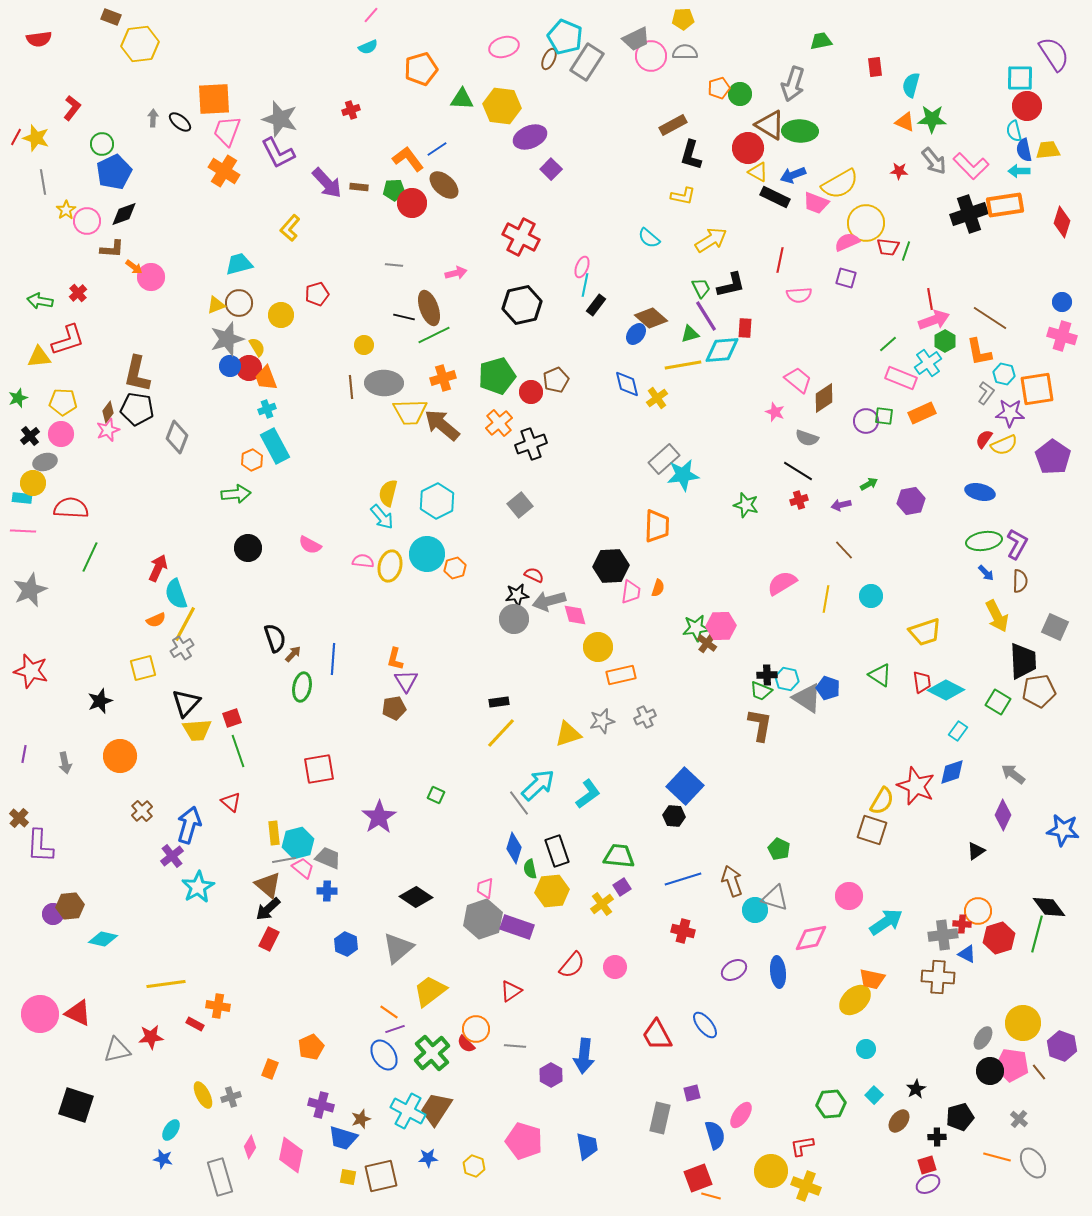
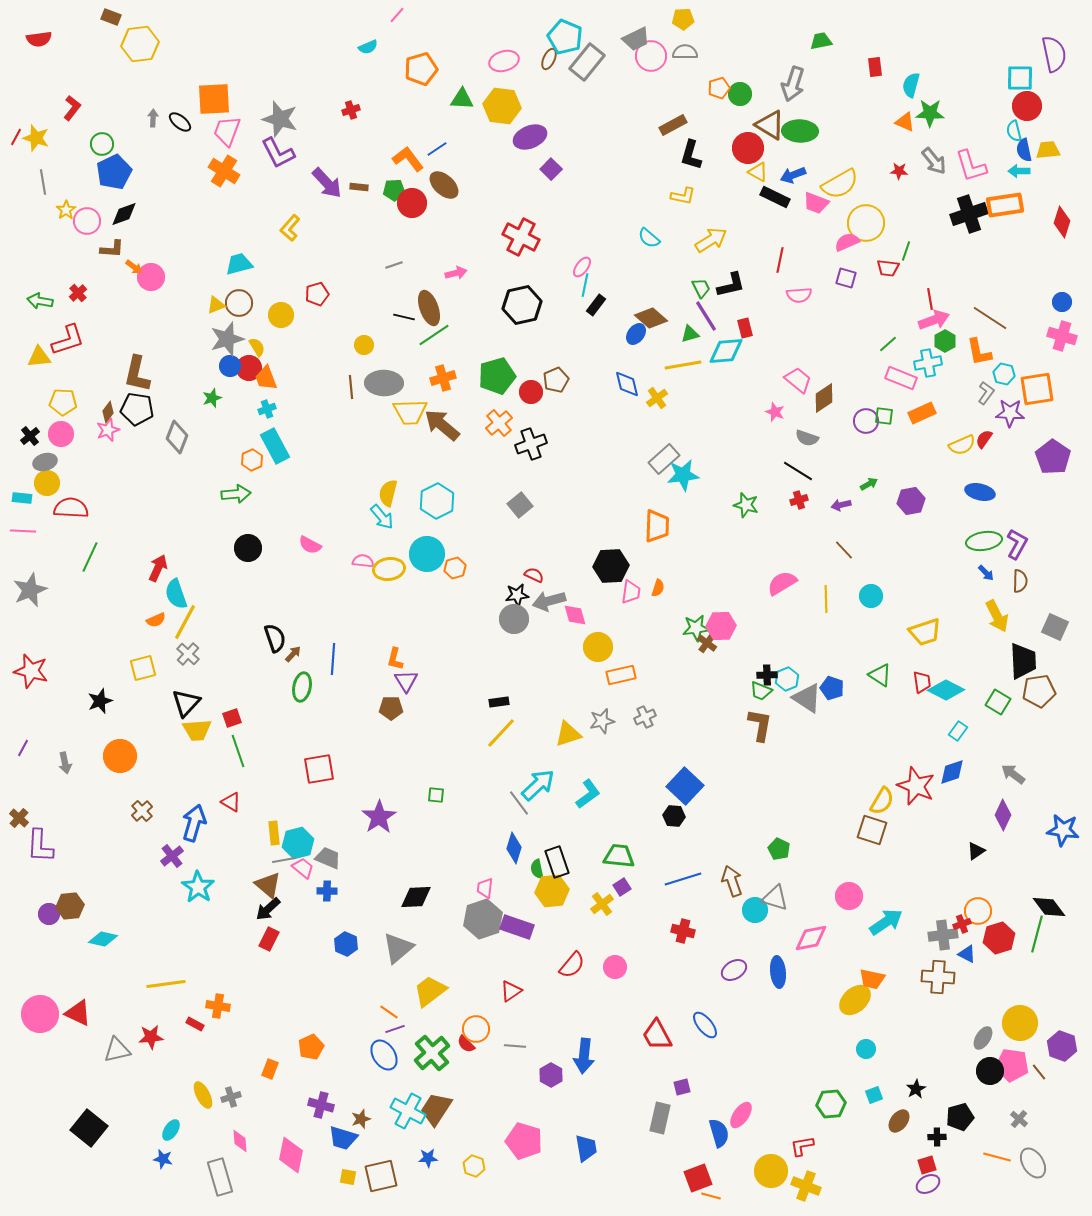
pink line at (371, 15): moved 26 px right
pink ellipse at (504, 47): moved 14 px down
purple semicircle at (1054, 54): rotated 21 degrees clockwise
gray rectangle at (587, 62): rotated 6 degrees clockwise
green star at (932, 119): moved 2 px left, 6 px up
pink L-shape at (971, 166): rotated 27 degrees clockwise
red trapezoid at (888, 247): moved 21 px down
gray line at (394, 265): rotated 24 degrees counterclockwise
pink ellipse at (582, 267): rotated 15 degrees clockwise
red rectangle at (745, 328): rotated 18 degrees counterclockwise
green line at (434, 335): rotated 8 degrees counterclockwise
cyan diamond at (722, 350): moved 4 px right, 1 px down
cyan cross at (928, 363): rotated 24 degrees clockwise
green star at (18, 398): moved 194 px right
yellow semicircle at (1004, 445): moved 42 px left
yellow circle at (33, 483): moved 14 px right
yellow ellipse at (390, 566): moved 1 px left, 3 px down; rotated 68 degrees clockwise
yellow line at (826, 599): rotated 12 degrees counterclockwise
yellow line at (185, 624): moved 2 px up
gray cross at (182, 648): moved 6 px right, 6 px down; rotated 15 degrees counterclockwise
cyan hexagon at (787, 679): rotated 25 degrees clockwise
blue pentagon at (828, 688): moved 4 px right
brown pentagon at (394, 708): moved 3 px left; rotated 10 degrees clockwise
purple line at (24, 754): moved 1 px left, 6 px up; rotated 18 degrees clockwise
green square at (436, 795): rotated 18 degrees counterclockwise
red triangle at (231, 802): rotated 10 degrees counterclockwise
blue arrow at (189, 825): moved 5 px right, 2 px up
black rectangle at (557, 851): moved 11 px down
green semicircle at (530, 869): moved 7 px right
cyan star at (198, 887): rotated 8 degrees counterclockwise
black diamond at (416, 897): rotated 36 degrees counterclockwise
purple circle at (53, 914): moved 4 px left
red cross at (962, 924): rotated 24 degrees counterclockwise
yellow circle at (1023, 1023): moved 3 px left
purple square at (692, 1093): moved 10 px left, 6 px up
cyan square at (874, 1095): rotated 24 degrees clockwise
black square at (76, 1105): moved 13 px right, 23 px down; rotated 21 degrees clockwise
blue semicircle at (715, 1135): moved 4 px right, 2 px up
blue trapezoid at (587, 1146): moved 1 px left, 2 px down
pink diamond at (250, 1147): moved 10 px left, 6 px up; rotated 35 degrees counterclockwise
